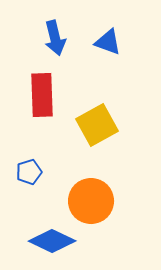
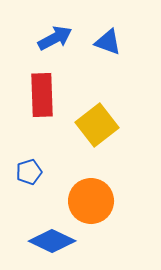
blue arrow: rotated 104 degrees counterclockwise
yellow square: rotated 9 degrees counterclockwise
